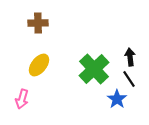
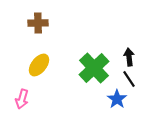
black arrow: moved 1 px left
green cross: moved 1 px up
